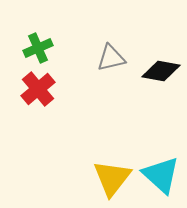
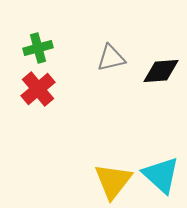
green cross: rotated 8 degrees clockwise
black diamond: rotated 15 degrees counterclockwise
yellow triangle: moved 1 px right, 3 px down
